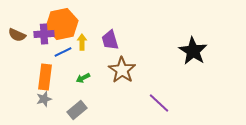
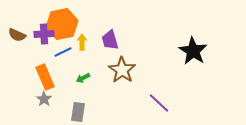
orange rectangle: rotated 30 degrees counterclockwise
gray star: rotated 21 degrees counterclockwise
gray rectangle: moved 1 px right, 2 px down; rotated 42 degrees counterclockwise
